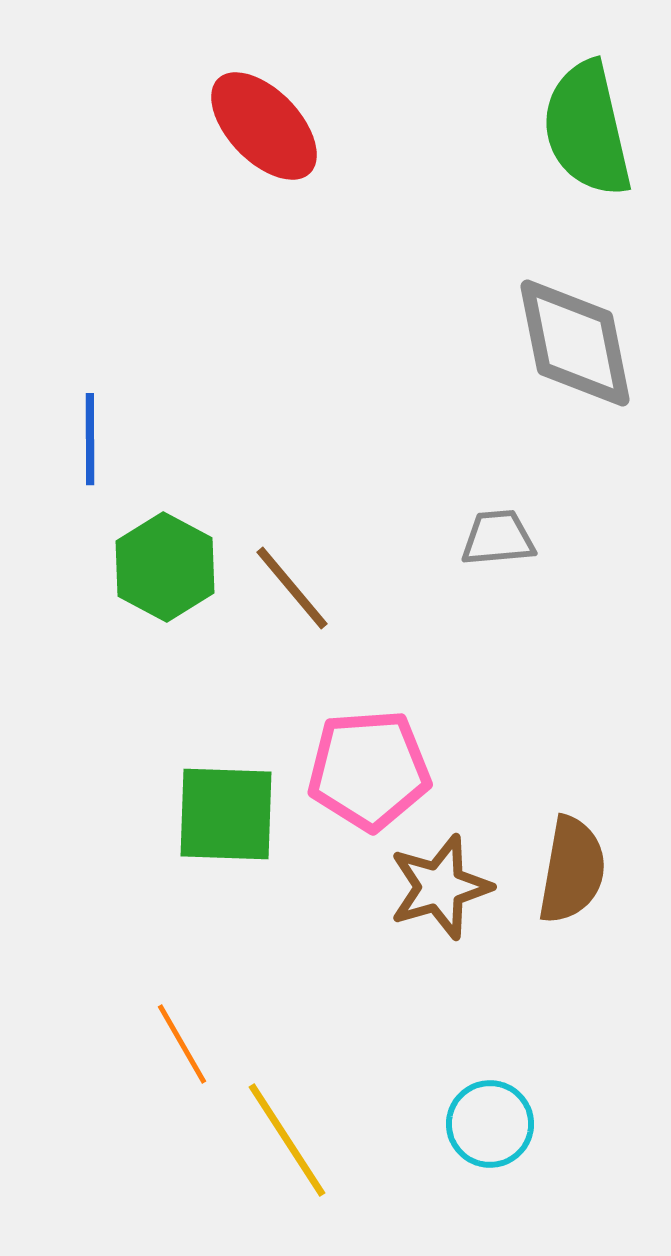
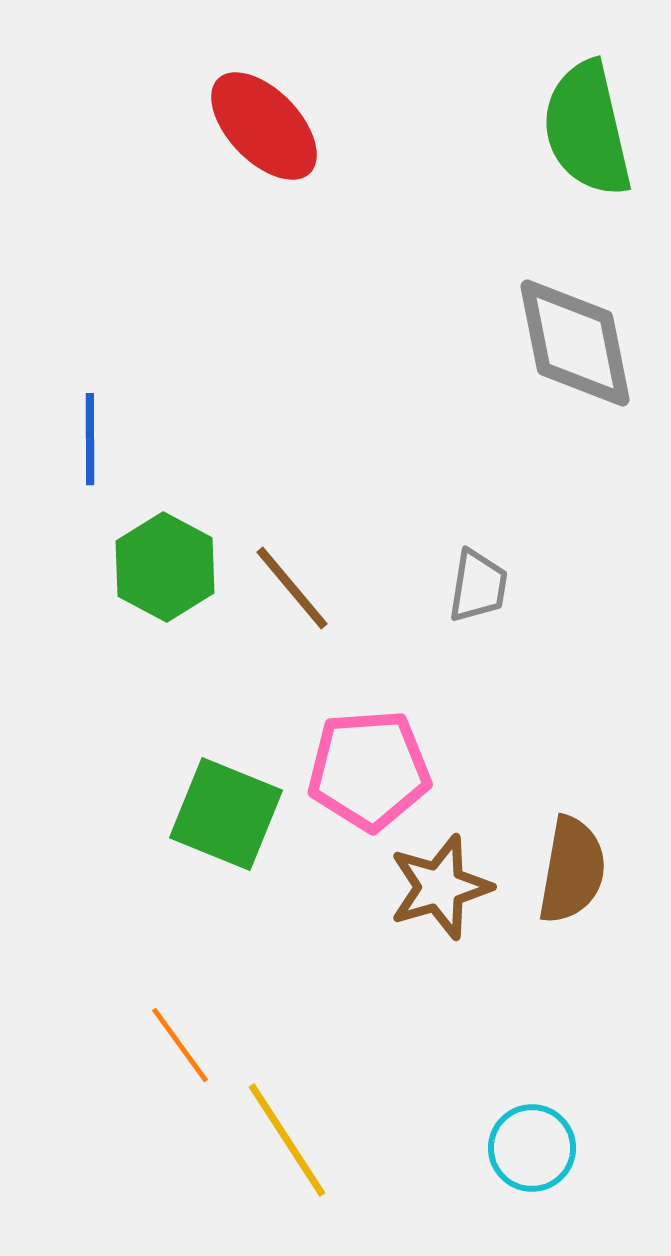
gray trapezoid: moved 20 px left, 48 px down; rotated 104 degrees clockwise
green square: rotated 20 degrees clockwise
orange line: moved 2 px left, 1 px down; rotated 6 degrees counterclockwise
cyan circle: moved 42 px right, 24 px down
